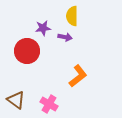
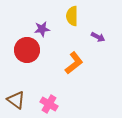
purple star: moved 1 px left, 1 px down
purple arrow: moved 33 px right; rotated 16 degrees clockwise
red circle: moved 1 px up
orange L-shape: moved 4 px left, 13 px up
